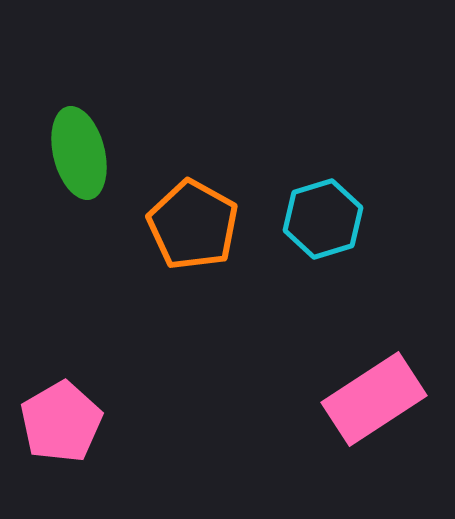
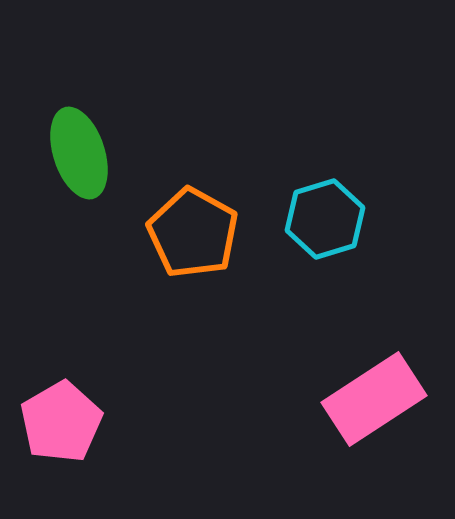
green ellipse: rotated 4 degrees counterclockwise
cyan hexagon: moved 2 px right
orange pentagon: moved 8 px down
